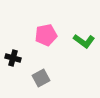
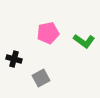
pink pentagon: moved 2 px right, 2 px up
black cross: moved 1 px right, 1 px down
